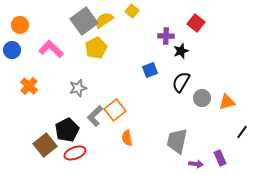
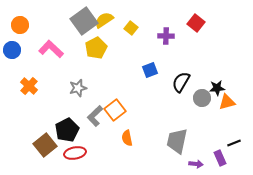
yellow square: moved 1 px left, 17 px down
black star: moved 36 px right, 37 px down; rotated 14 degrees clockwise
black line: moved 8 px left, 11 px down; rotated 32 degrees clockwise
red ellipse: rotated 10 degrees clockwise
